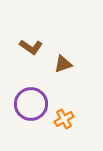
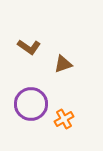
brown L-shape: moved 2 px left
